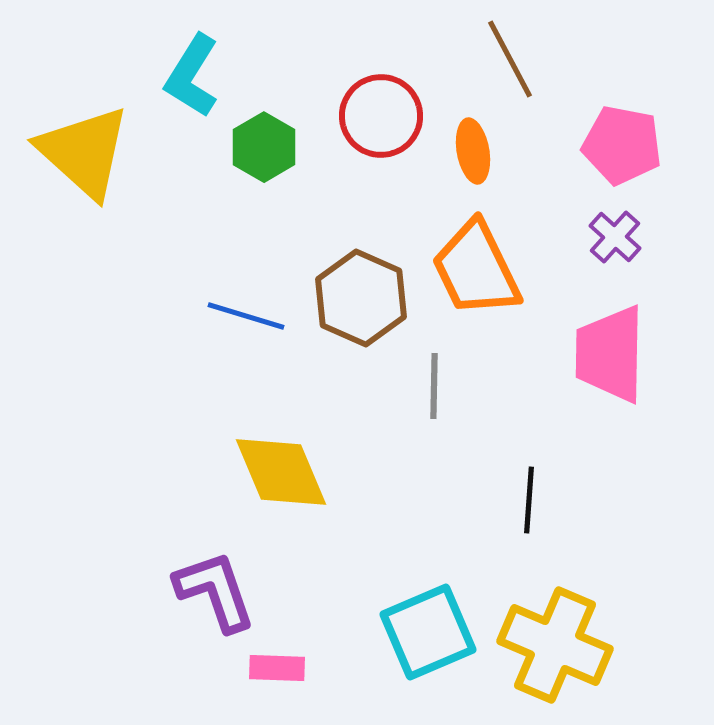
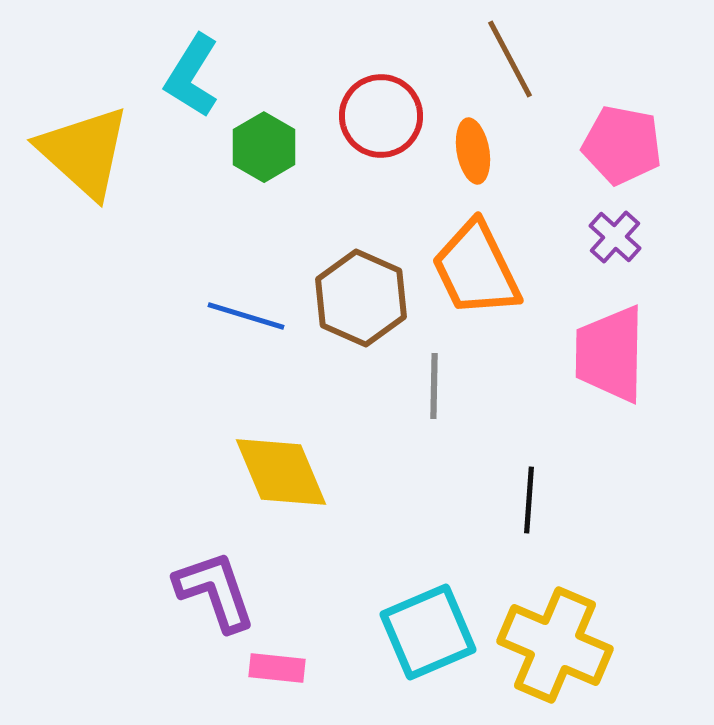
pink rectangle: rotated 4 degrees clockwise
